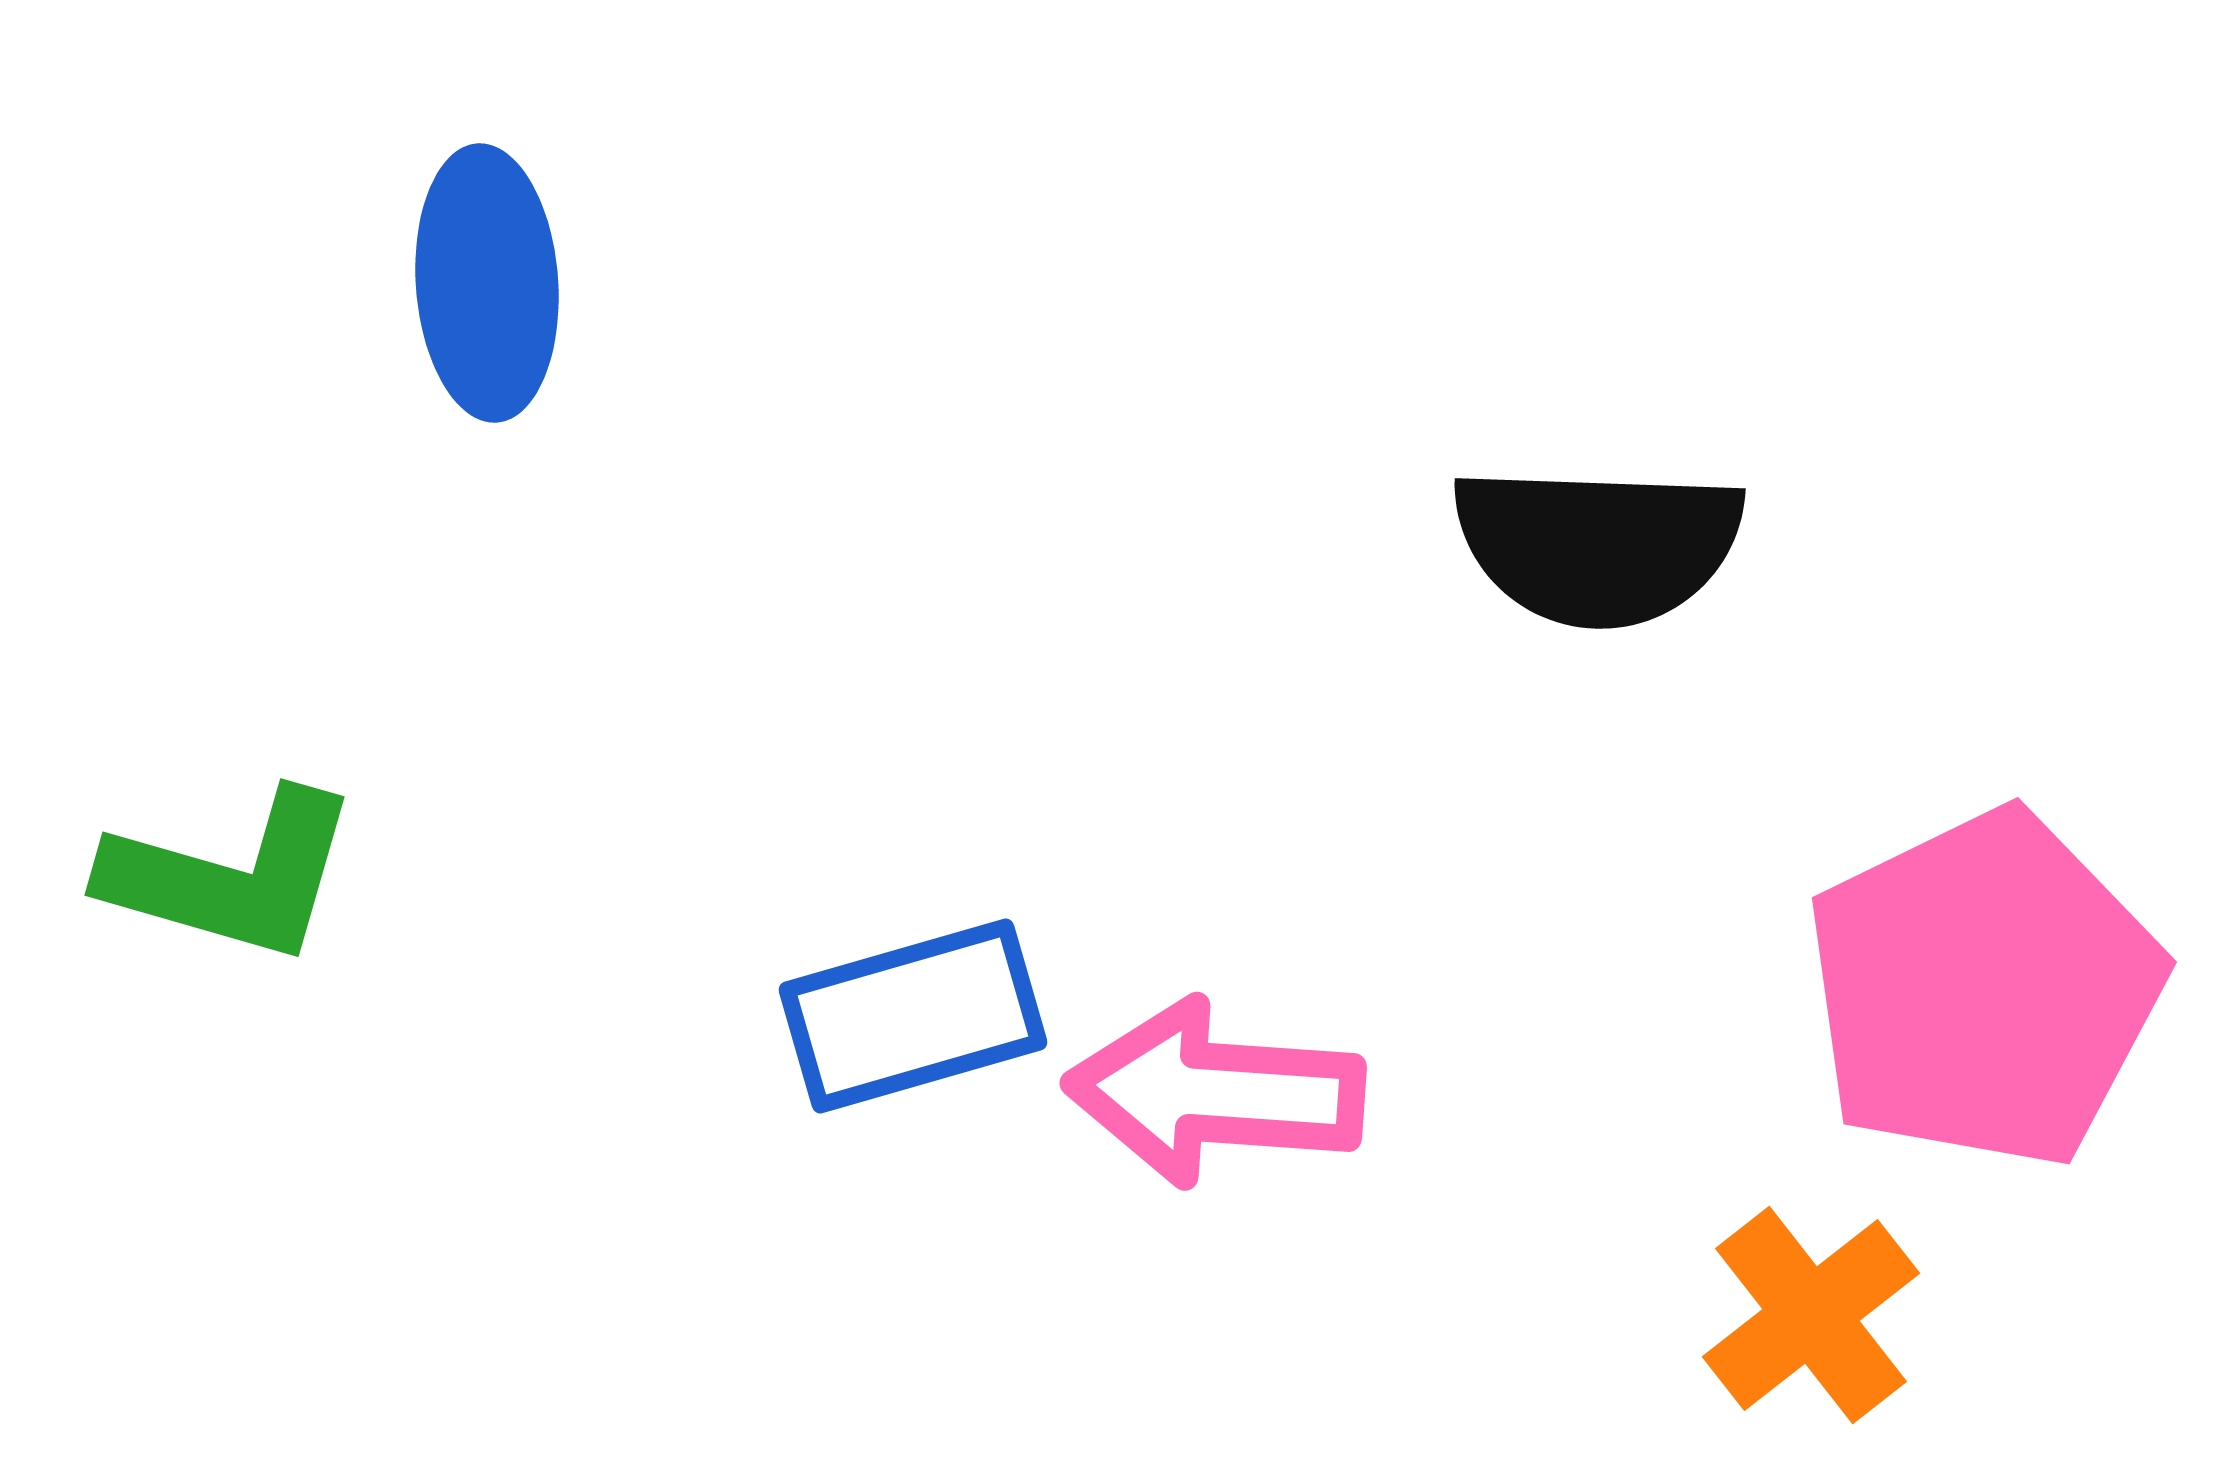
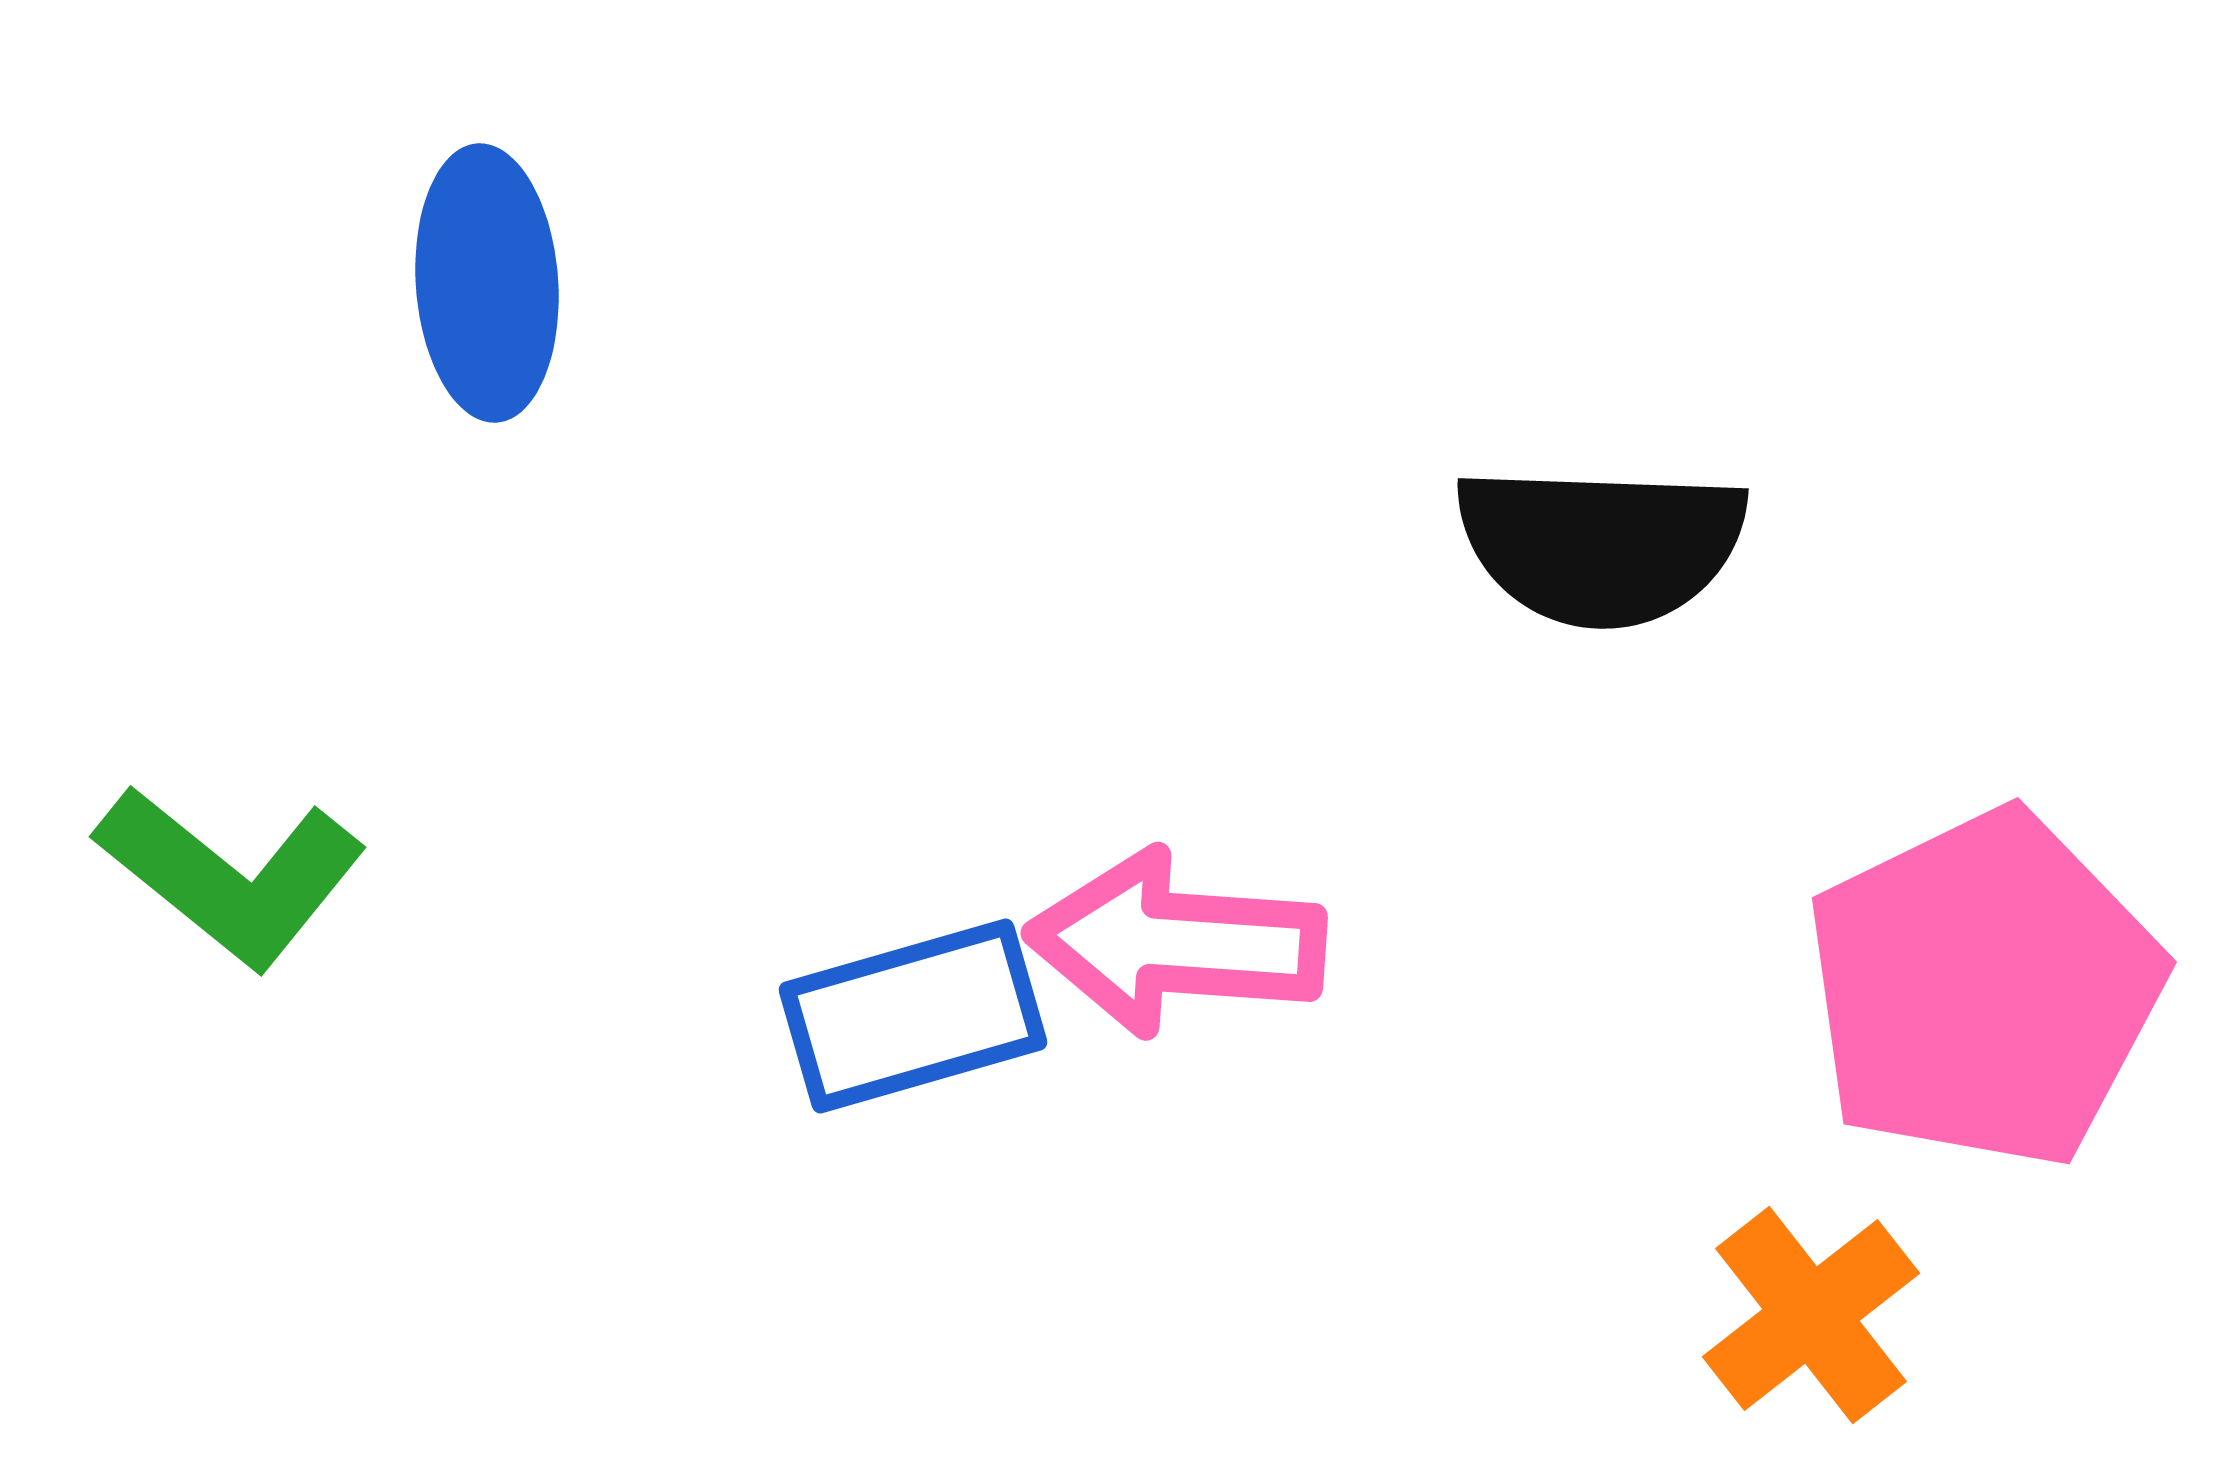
black semicircle: moved 3 px right
green L-shape: rotated 23 degrees clockwise
pink arrow: moved 39 px left, 150 px up
